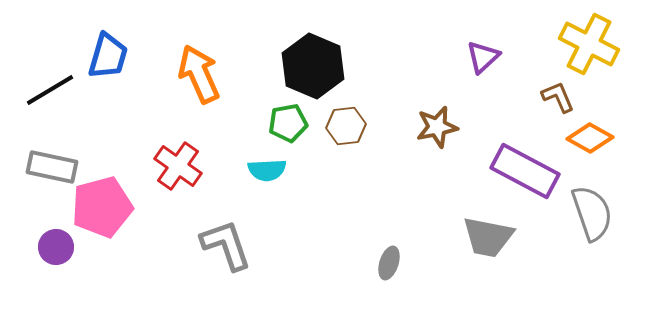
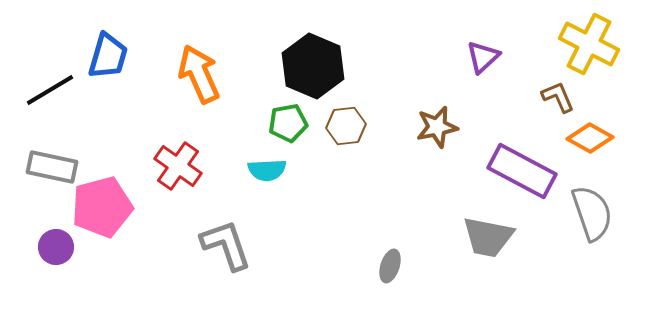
purple rectangle: moved 3 px left
gray ellipse: moved 1 px right, 3 px down
